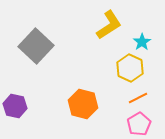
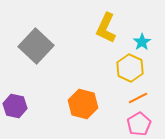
yellow L-shape: moved 3 px left, 3 px down; rotated 148 degrees clockwise
